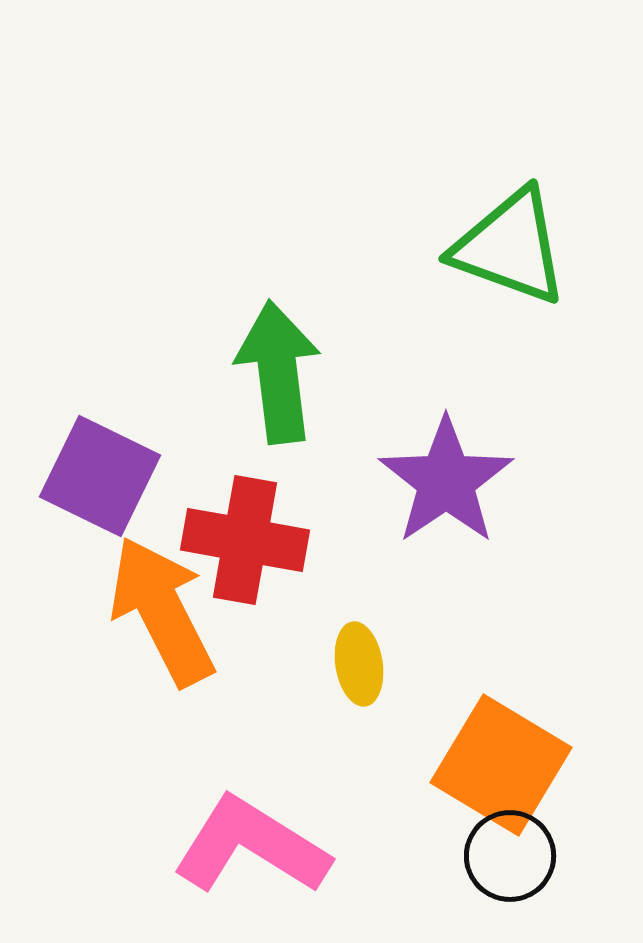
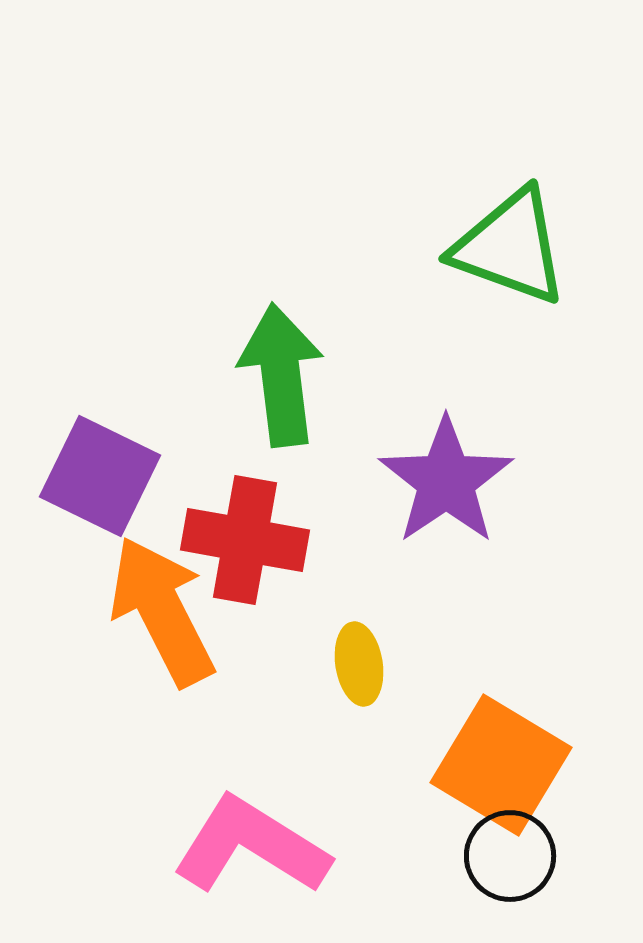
green arrow: moved 3 px right, 3 px down
